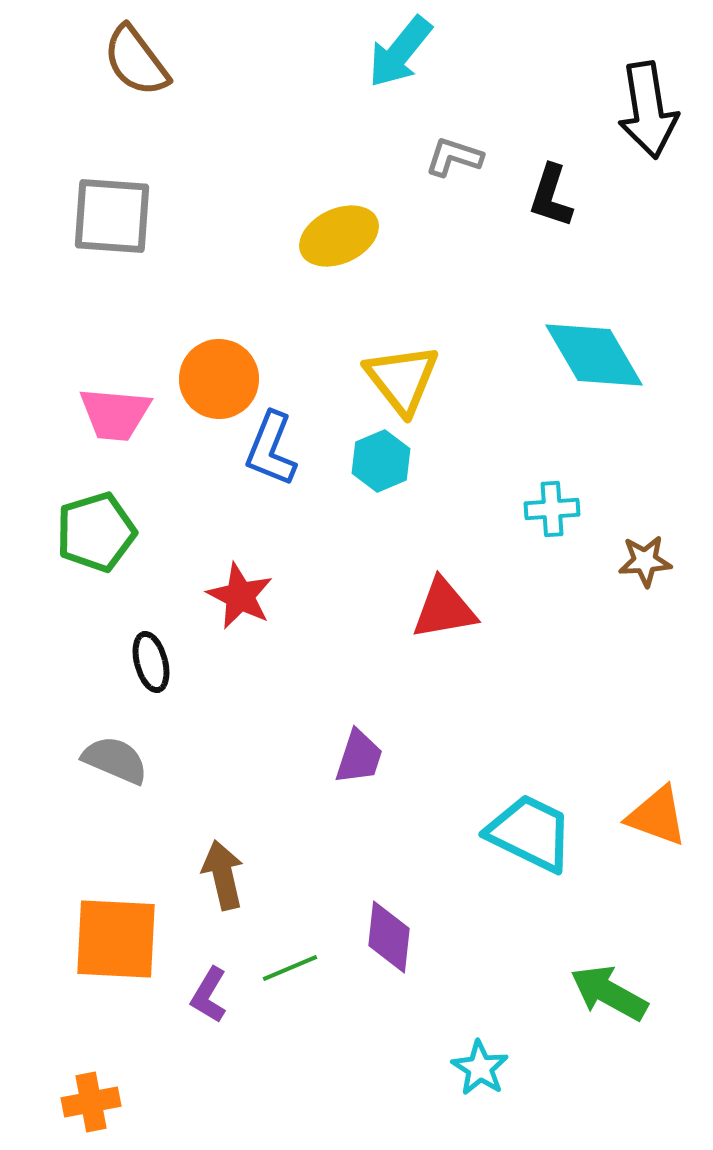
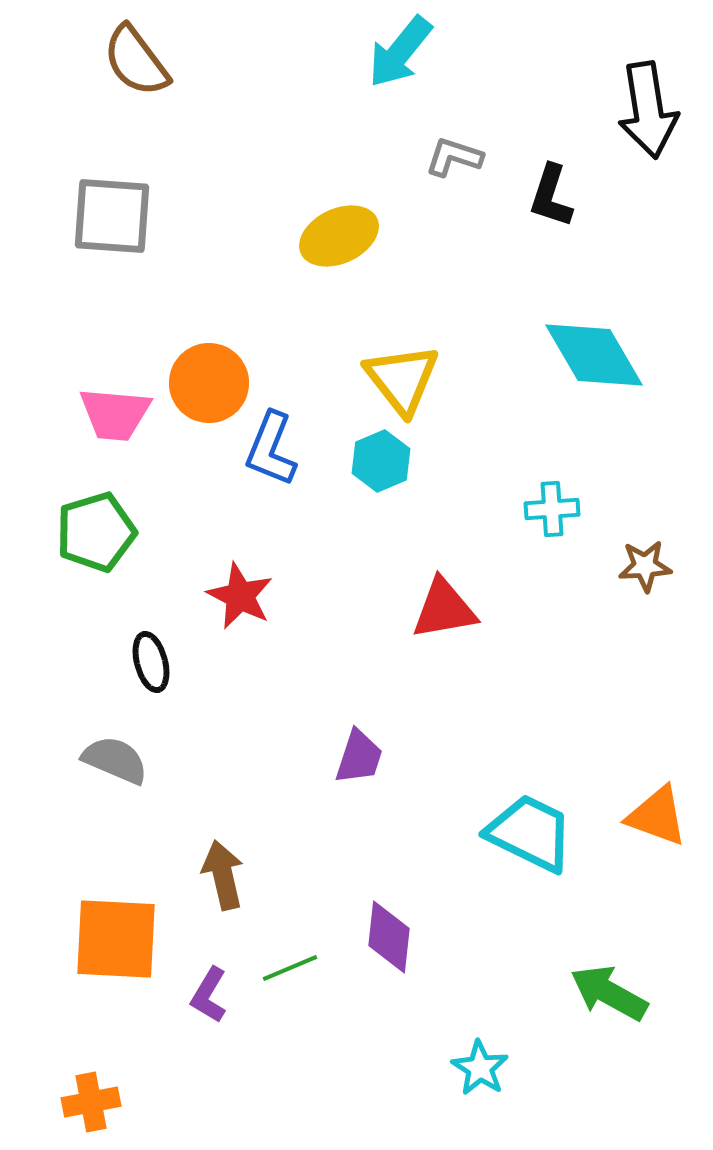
orange circle: moved 10 px left, 4 px down
brown star: moved 5 px down
